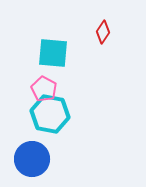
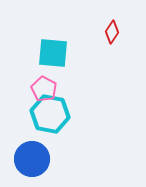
red diamond: moved 9 px right
